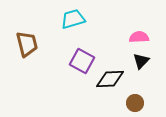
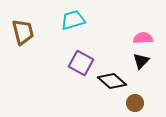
cyan trapezoid: moved 1 px down
pink semicircle: moved 4 px right, 1 px down
brown trapezoid: moved 4 px left, 12 px up
purple square: moved 1 px left, 2 px down
black diamond: moved 2 px right, 2 px down; rotated 44 degrees clockwise
